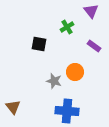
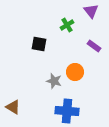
green cross: moved 2 px up
brown triangle: rotated 21 degrees counterclockwise
